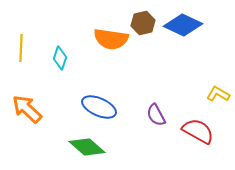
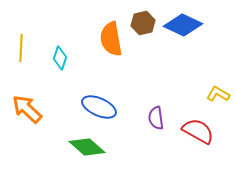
orange semicircle: rotated 72 degrees clockwise
purple semicircle: moved 3 px down; rotated 20 degrees clockwise
